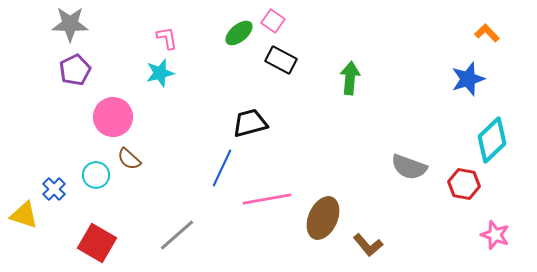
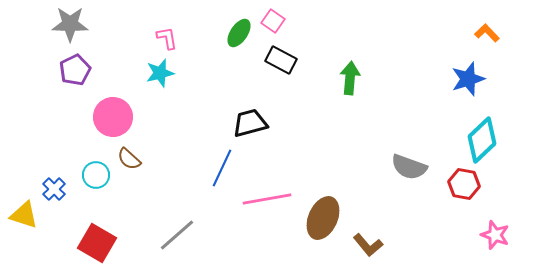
green ellipse: rotated 16 degrees counterclockwise
cyan diamond: moved 10 px left
